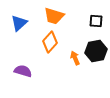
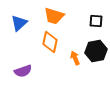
orange diamond: rotated 30 degrees counterclockwise
purple semicircle: rotated 144 degrees clockwise
